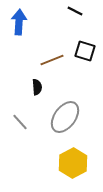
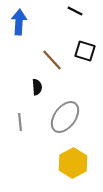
brown line: rotated 70 degrees clockwise
gray line: rotated 36 degrees clockwise
